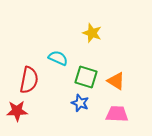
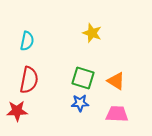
cyan semicircle: moved 31 px left, 17 px up; rotated 78 degrees clockwise
green square: moved 3 px left, 1 px down
blue star: rotated 24 degrees counterclockwise
